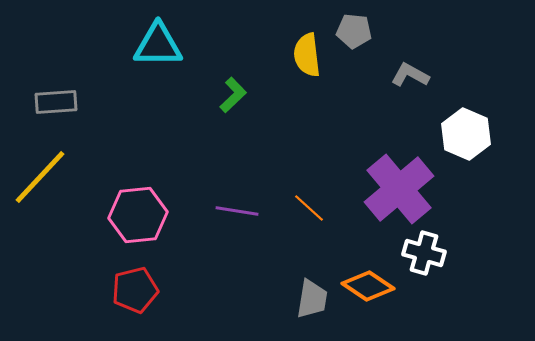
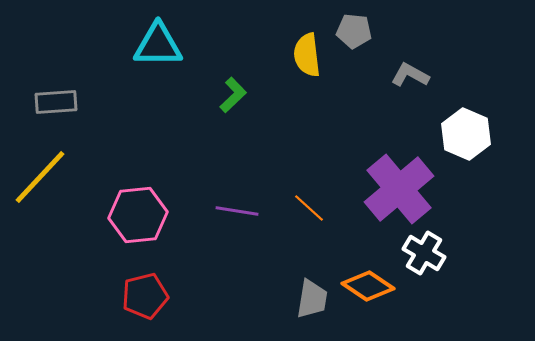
white cross: rotated 15 degrees clockwise
red pentagon: moved 10 px right, 6 px down
